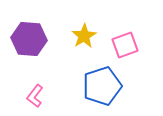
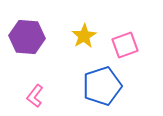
purple hexagon: moved 2 px left, 2 px up
